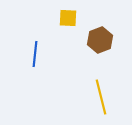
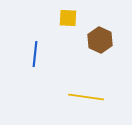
brown hexagon: rotated 15 degrees counterclockwise
yellow line: moved 15 px left; rotated 68 degrees counterclockwise
